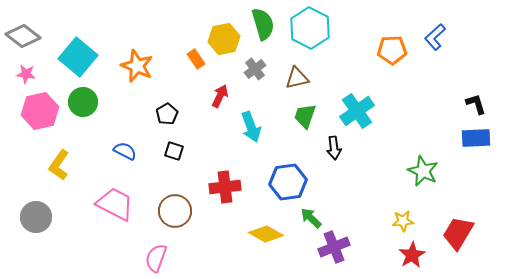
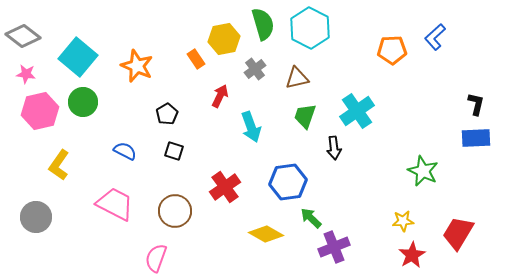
black L-shape: rotated 30 degrees clockwise
red cross: rotated 28 degrees counterclockwise
